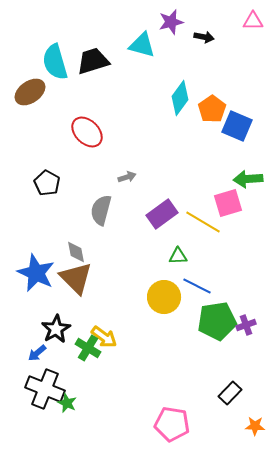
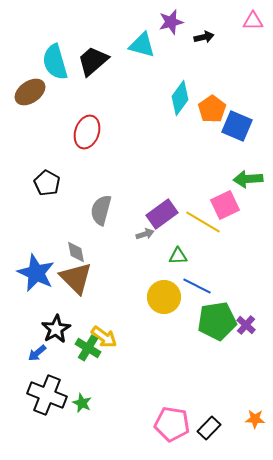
black arrow: rotated 24 degrees counterclockwise
black trapezoid: rotated 24 degrees counterclockwise
red ellipse: rotated 64 degrees clockwise
gray arrow: moved 18 px right, 57 px down
pink square: moved 3 px left, 2 px down; rotated 8 degrees counterclockwise
purple cross: rotated 30 degrees counterclockwise
black cross: moved 2 px right, 6 px down
black rectangle: moved 21 px left, 35 px down
green star: moved 15 px right
orange star: moved 7 px up
